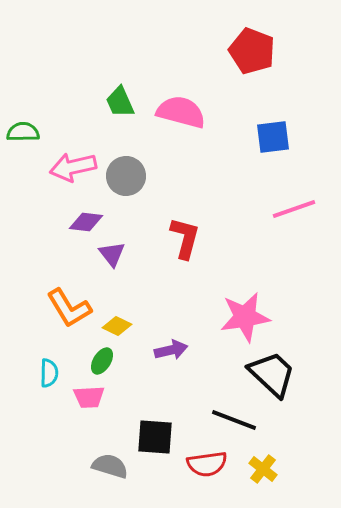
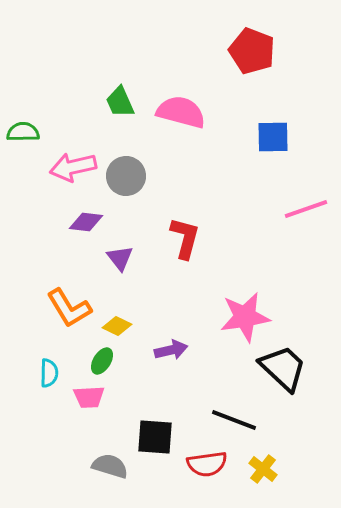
blue square: rotated 6 degrees clockwise
pink line: moved 12 px right
purple triangle: moved 8 px right, 4 px down
black trapezoid: moved 11 px right, 6 px up
